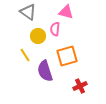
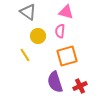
pink semicircle: moved 5 px right, 2 px down
purple semicircle: moved 10 px right, 11 px down
